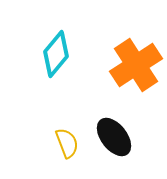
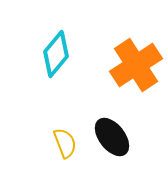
black ellipse: moved 2 px left
yellow semicircle: moved 2 px left
